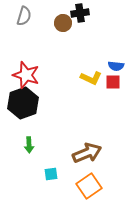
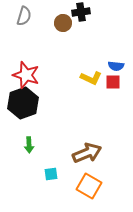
black cross: moved 1 px right, 1 px up
orange square: rotated 25 degrees counterclockwise
